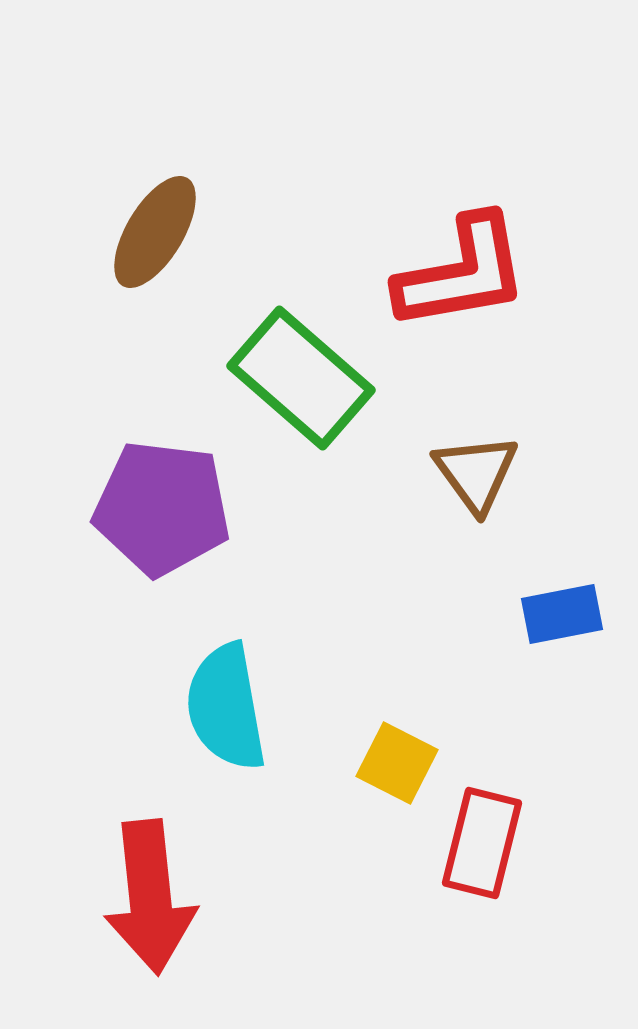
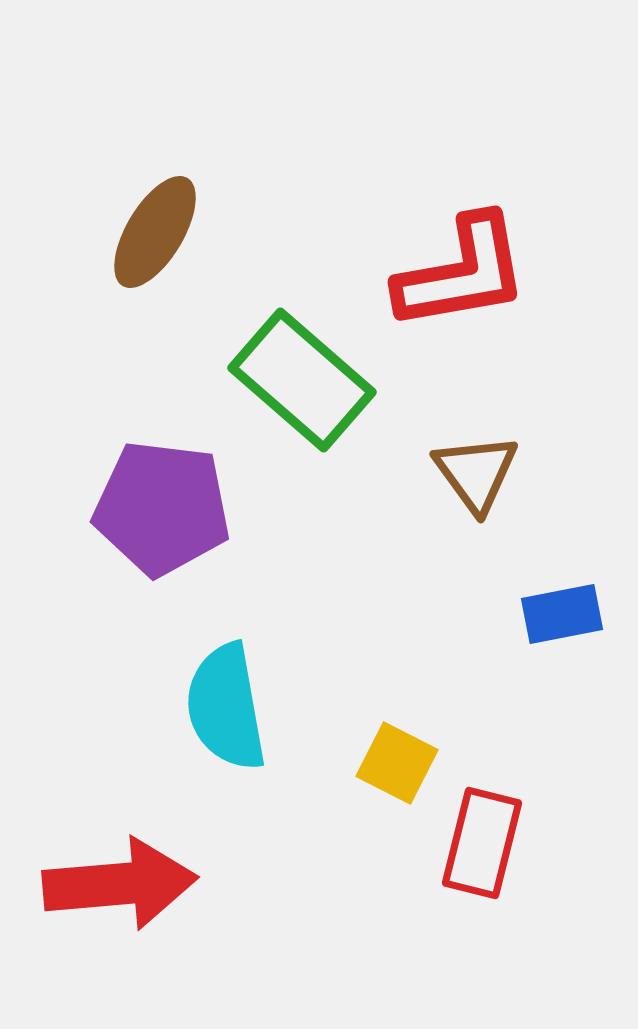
green rectangle: moved 1 px right, 2 px down
red arrow: moved 30 px left, 13 px up; rotated 89 degrees counterclockwise
